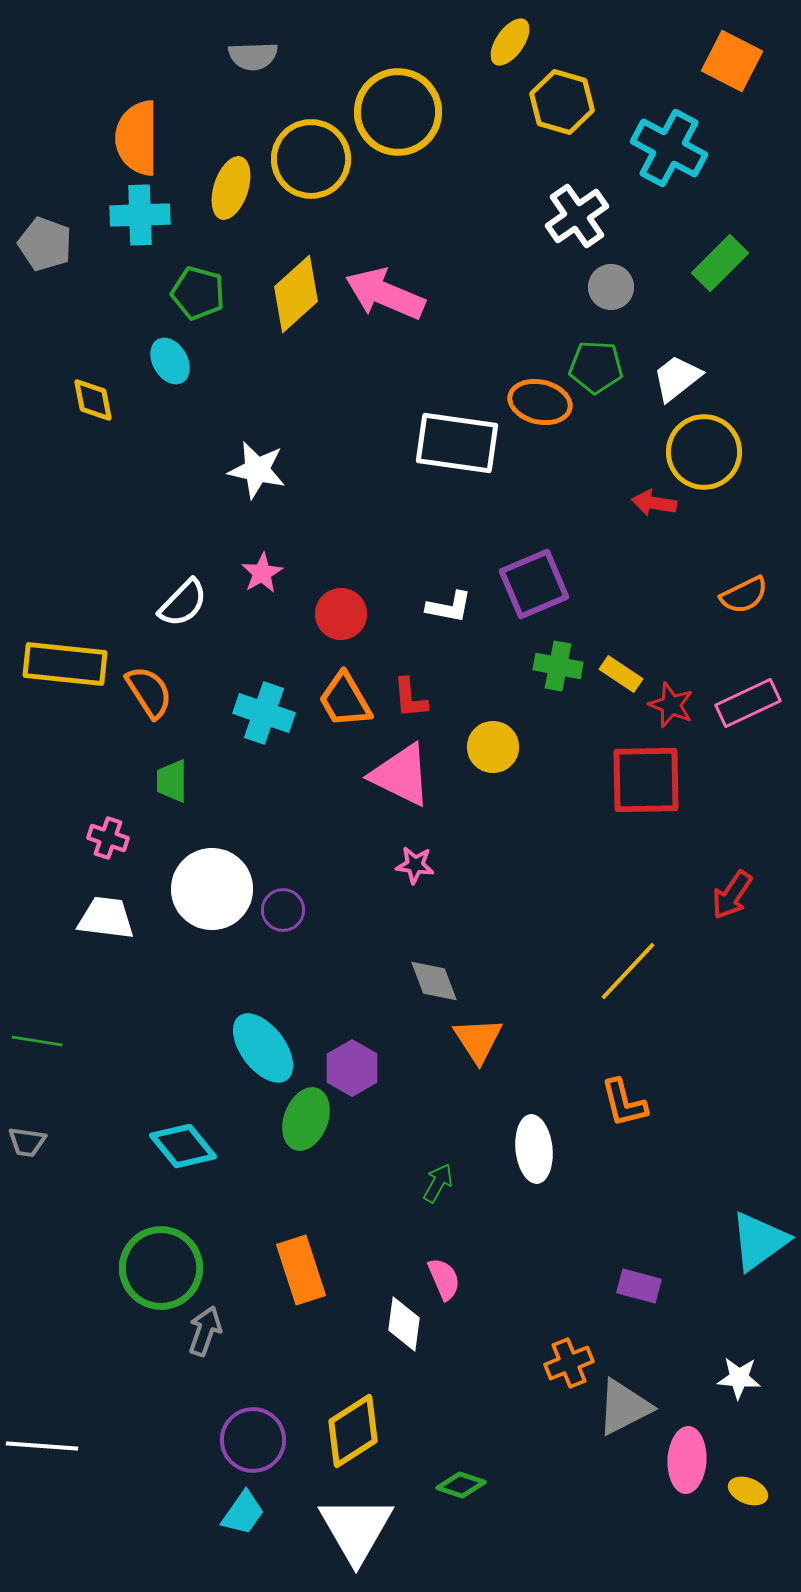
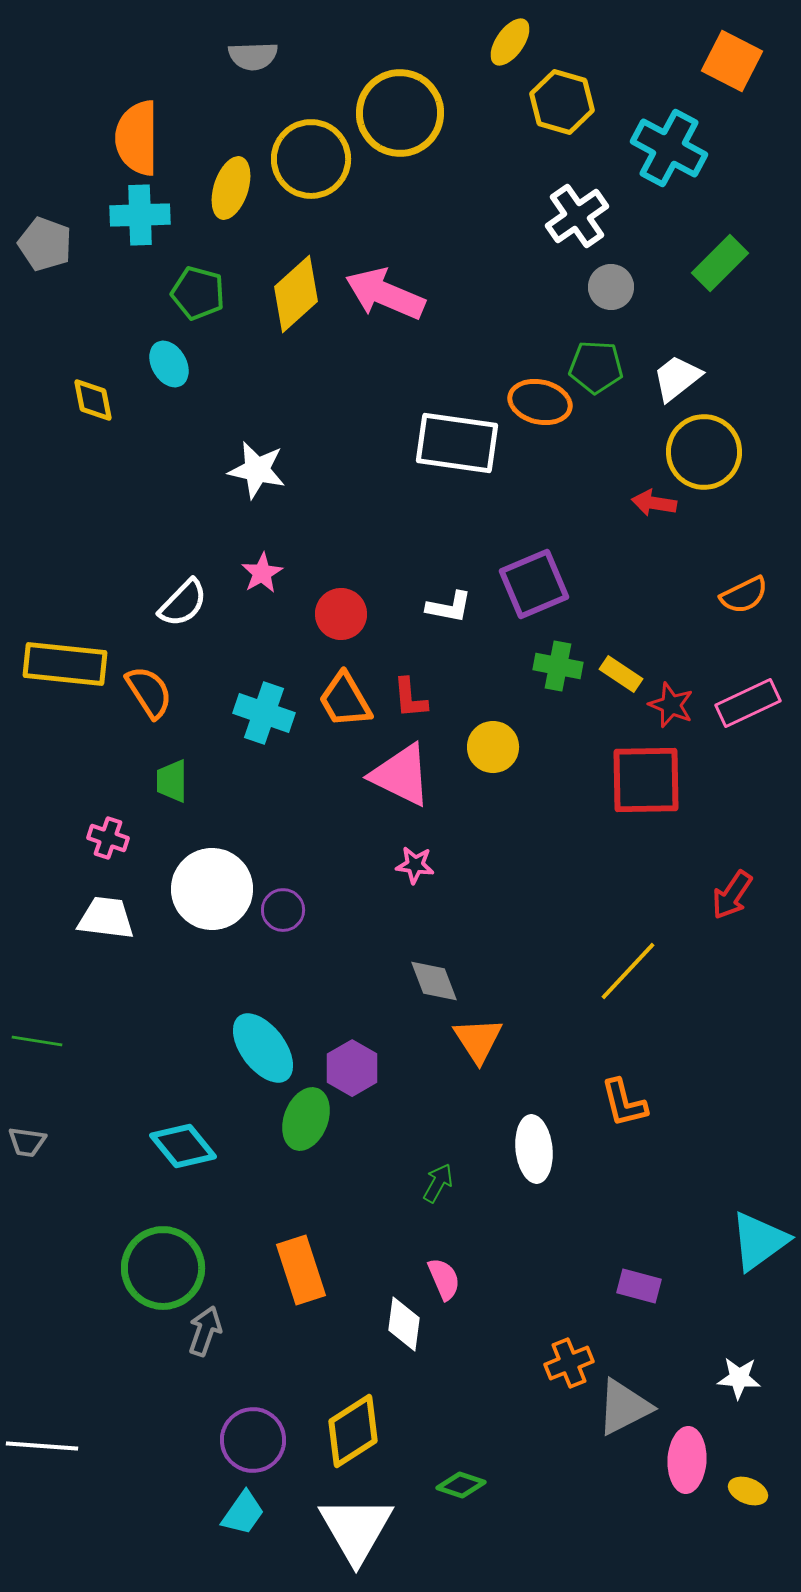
yellow circle at (398, 112): moved 2 px right, 1 px down
cyan ellipse at (170, 361): moved 1 px left, 3 px down
green circle at (161, 1268): moved 2 px right
